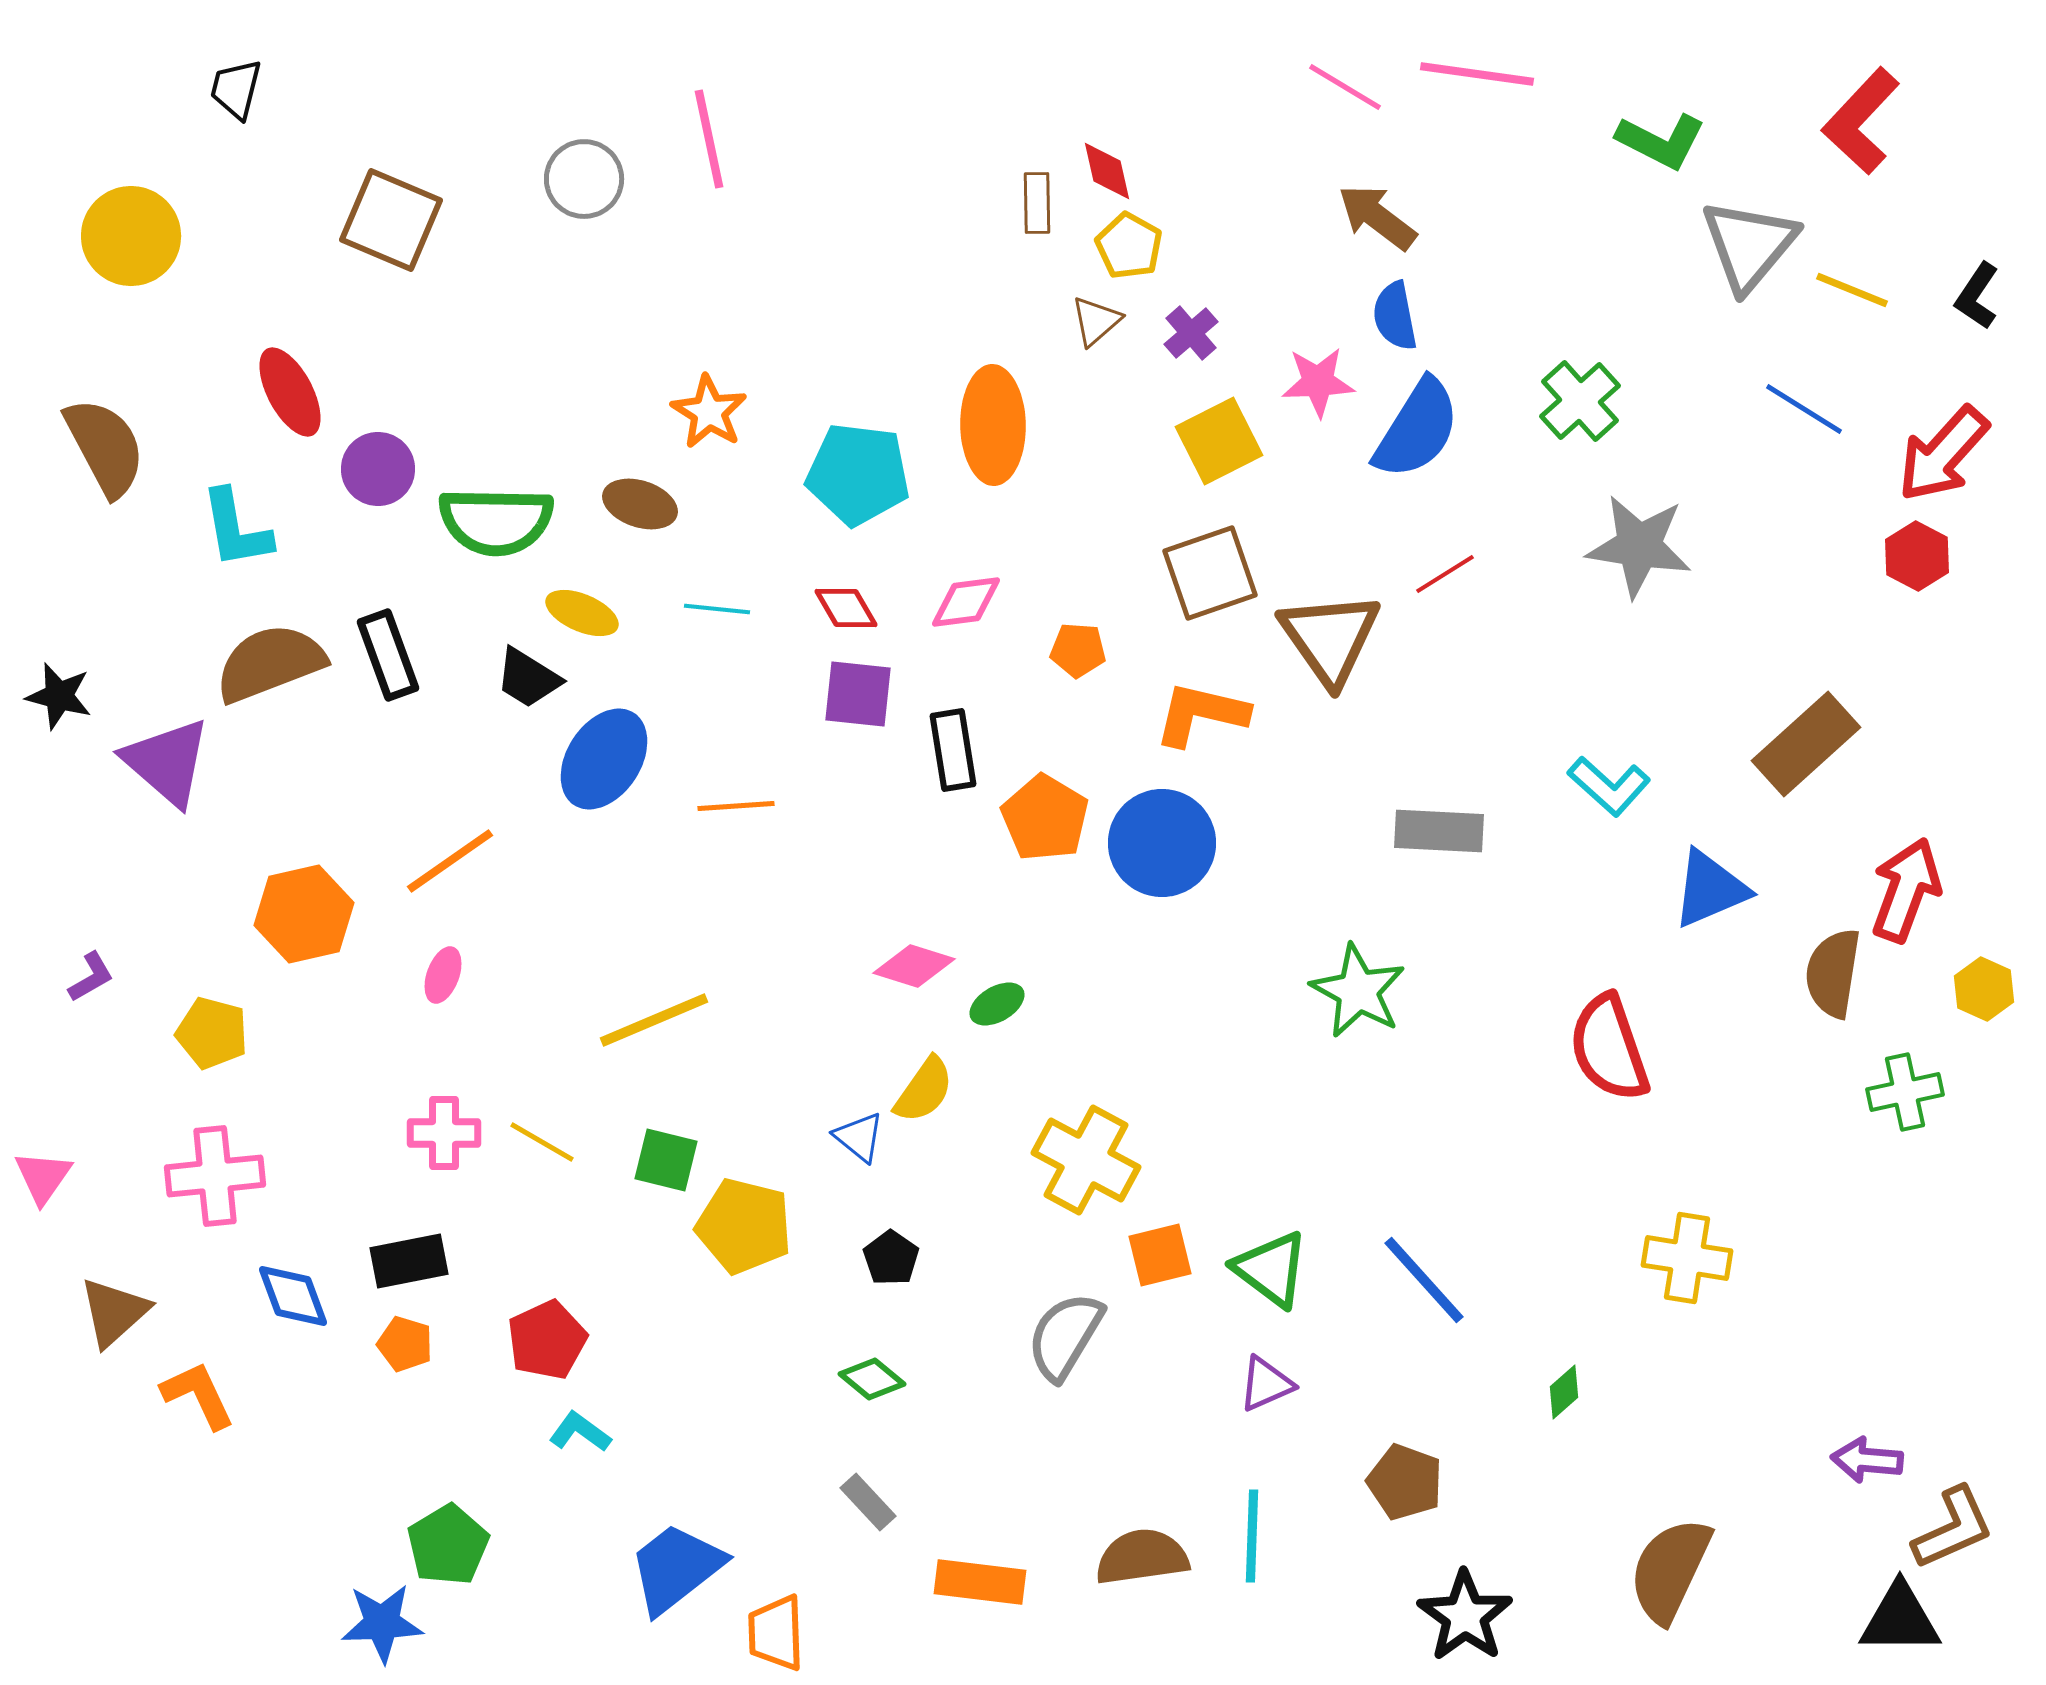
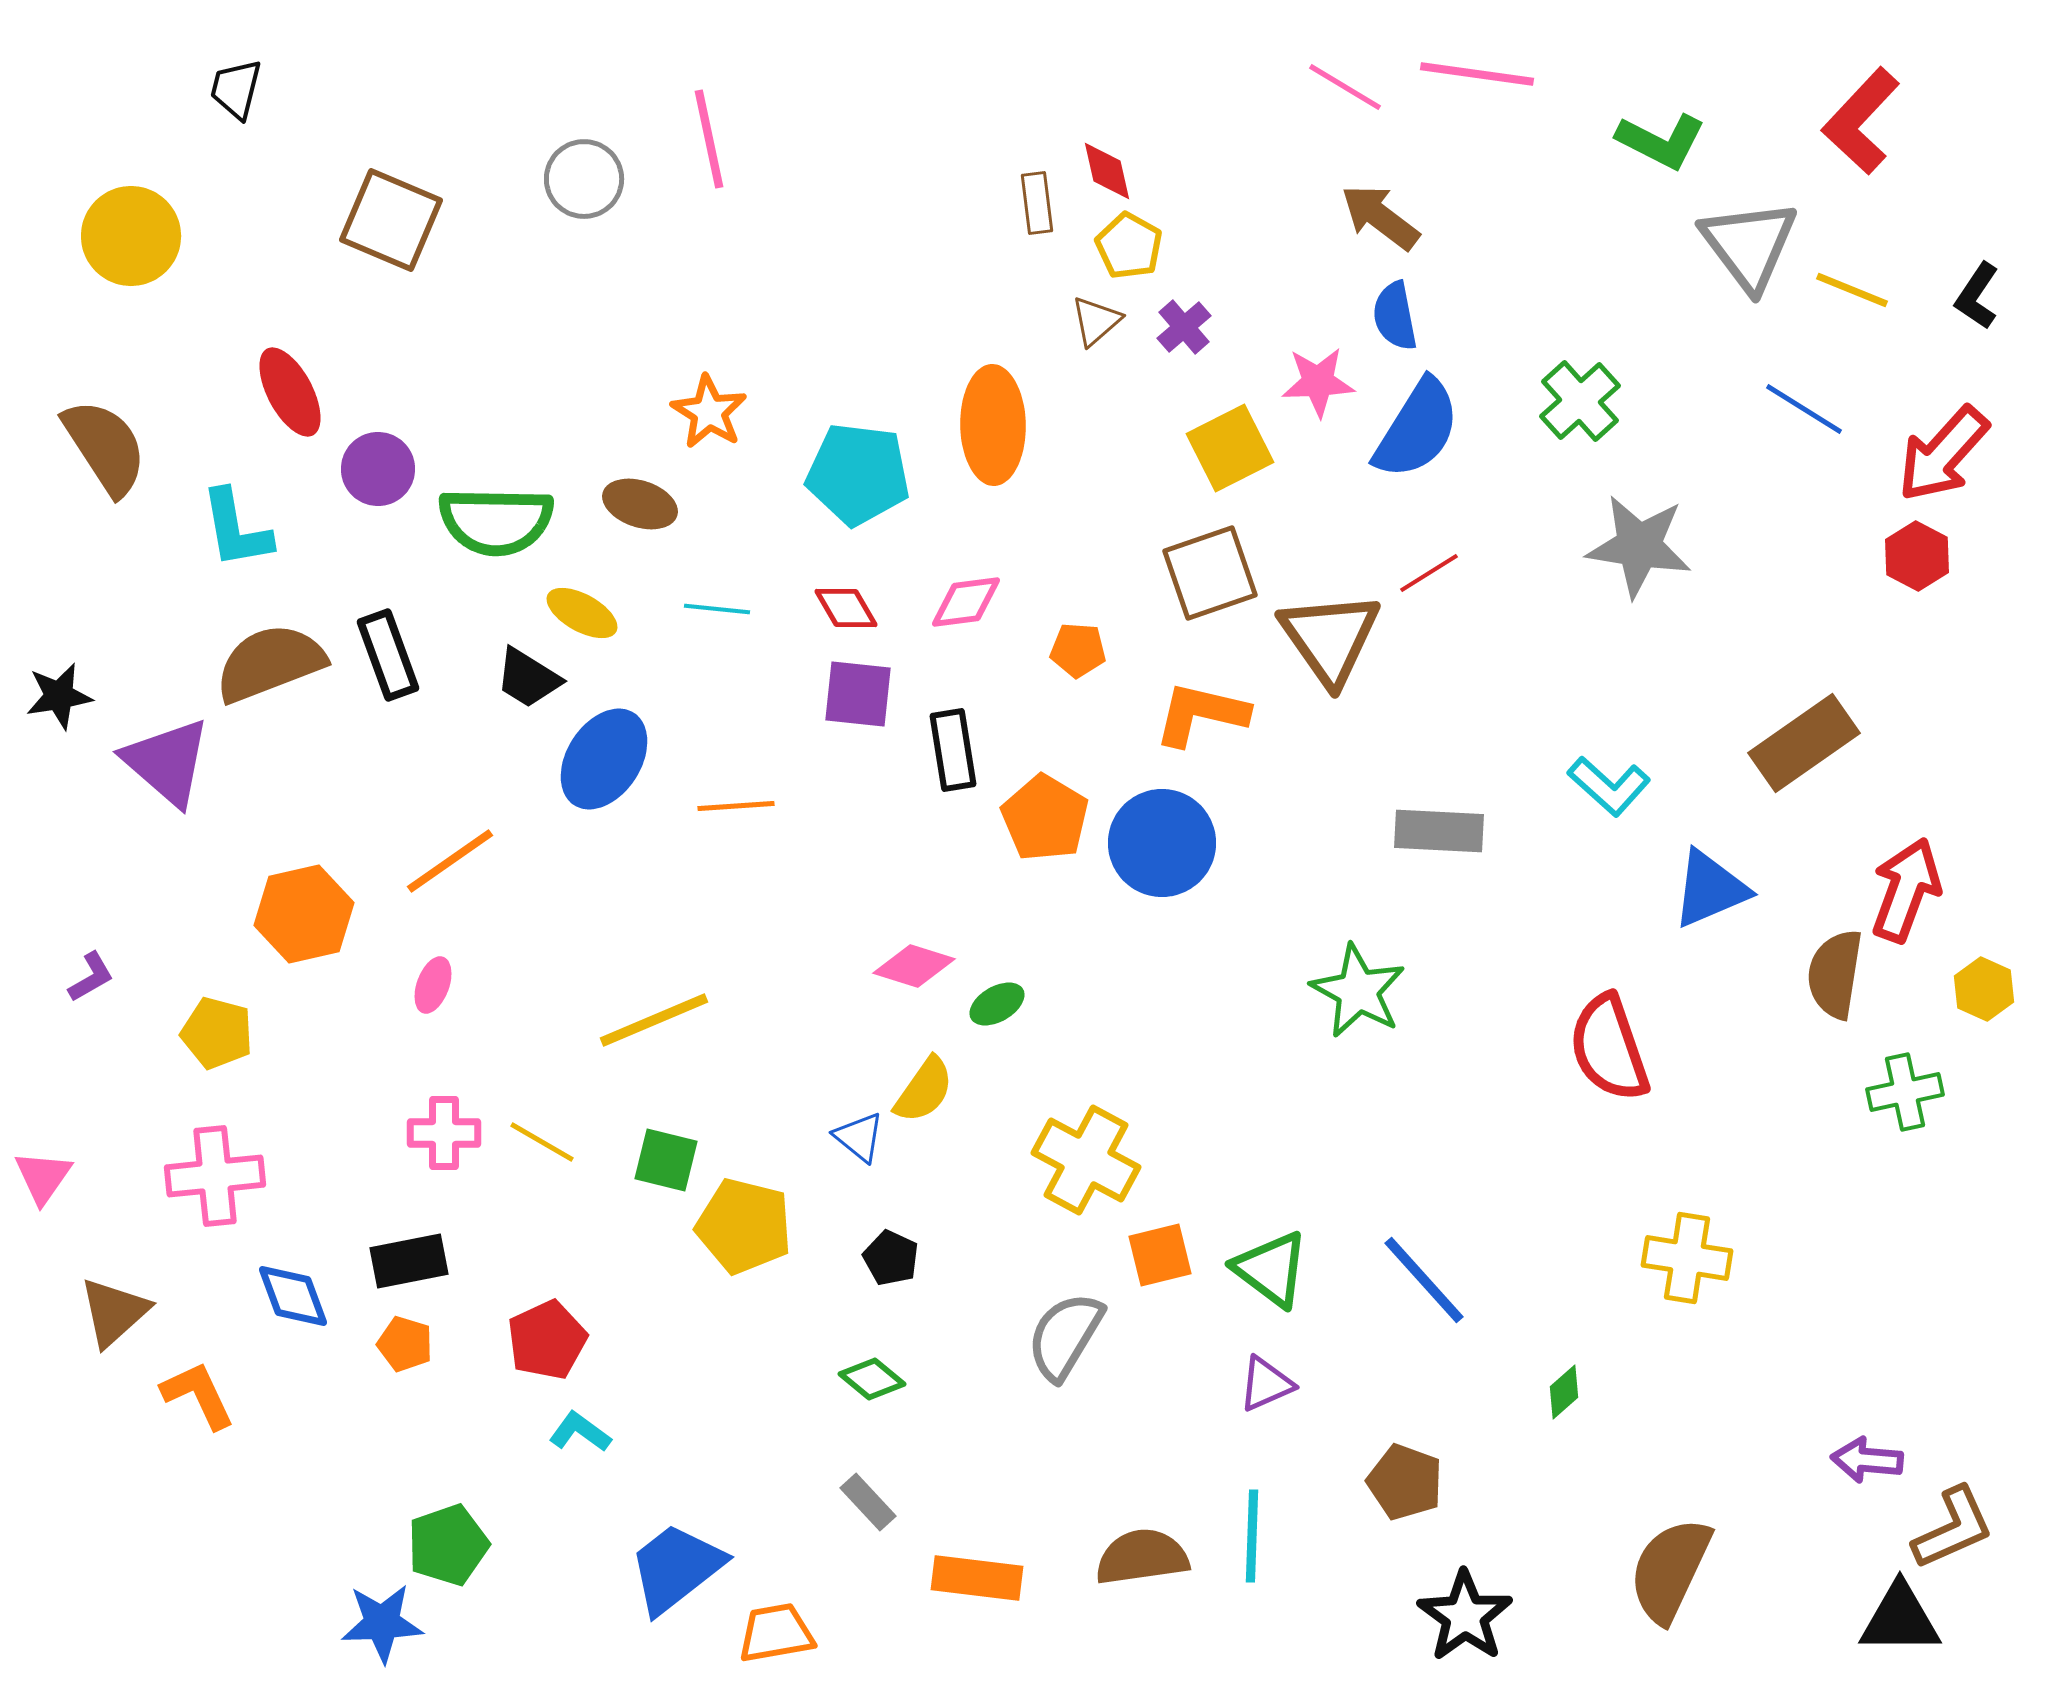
brown rectangle at (1037, 203): rotated 6 degrees counterclockwise
brown arrow at (1377, 217): moved 3 px right
gray triangle at (1749, 245): rotated 17 degrees counterclockwise
purple cross at (1191, 333): moved 7 px left, 6 px up
yellow square at (1219, 441): moved 11 px right, 7 px down
brown semicircle at (105, 447): rotated 5 degrees counterclockwise
red line at (1445, 574): moved 16 px left, 1 px up
yellow ellipse at (582, 613): rotated 6 degrees clockwise
black star at (59, 696): rotated 24 degrees counterclockwise
brown rectangle at (1806, 744): moved 2 px left, 1 px up; rotated 7 degrees clockwise
brown semicircle at (1833, 973): moved 2 px right, 1 px down
pink ellipse at (443, 975): moved 10 px left, 10 px down
yellow pentagon at (212, 1033): moved 5 px right
black pentagon at (891, 1258): rotated 10 degrees counterclockwise
green pentagon at (448, 1545): rotated 12 degrees clockwise
orange rectangle at (980, 1582): moved 3 px left, 4 px up
orange trapezoid at (776, 1633): rotated 82 degrees clockwise
